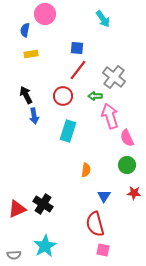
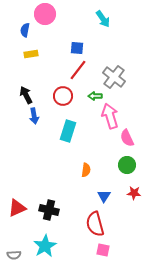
black cross: moved 6 px right, 6 px down; rotated 18 degrees counterclockwise
red triangle: moved 1 px up
